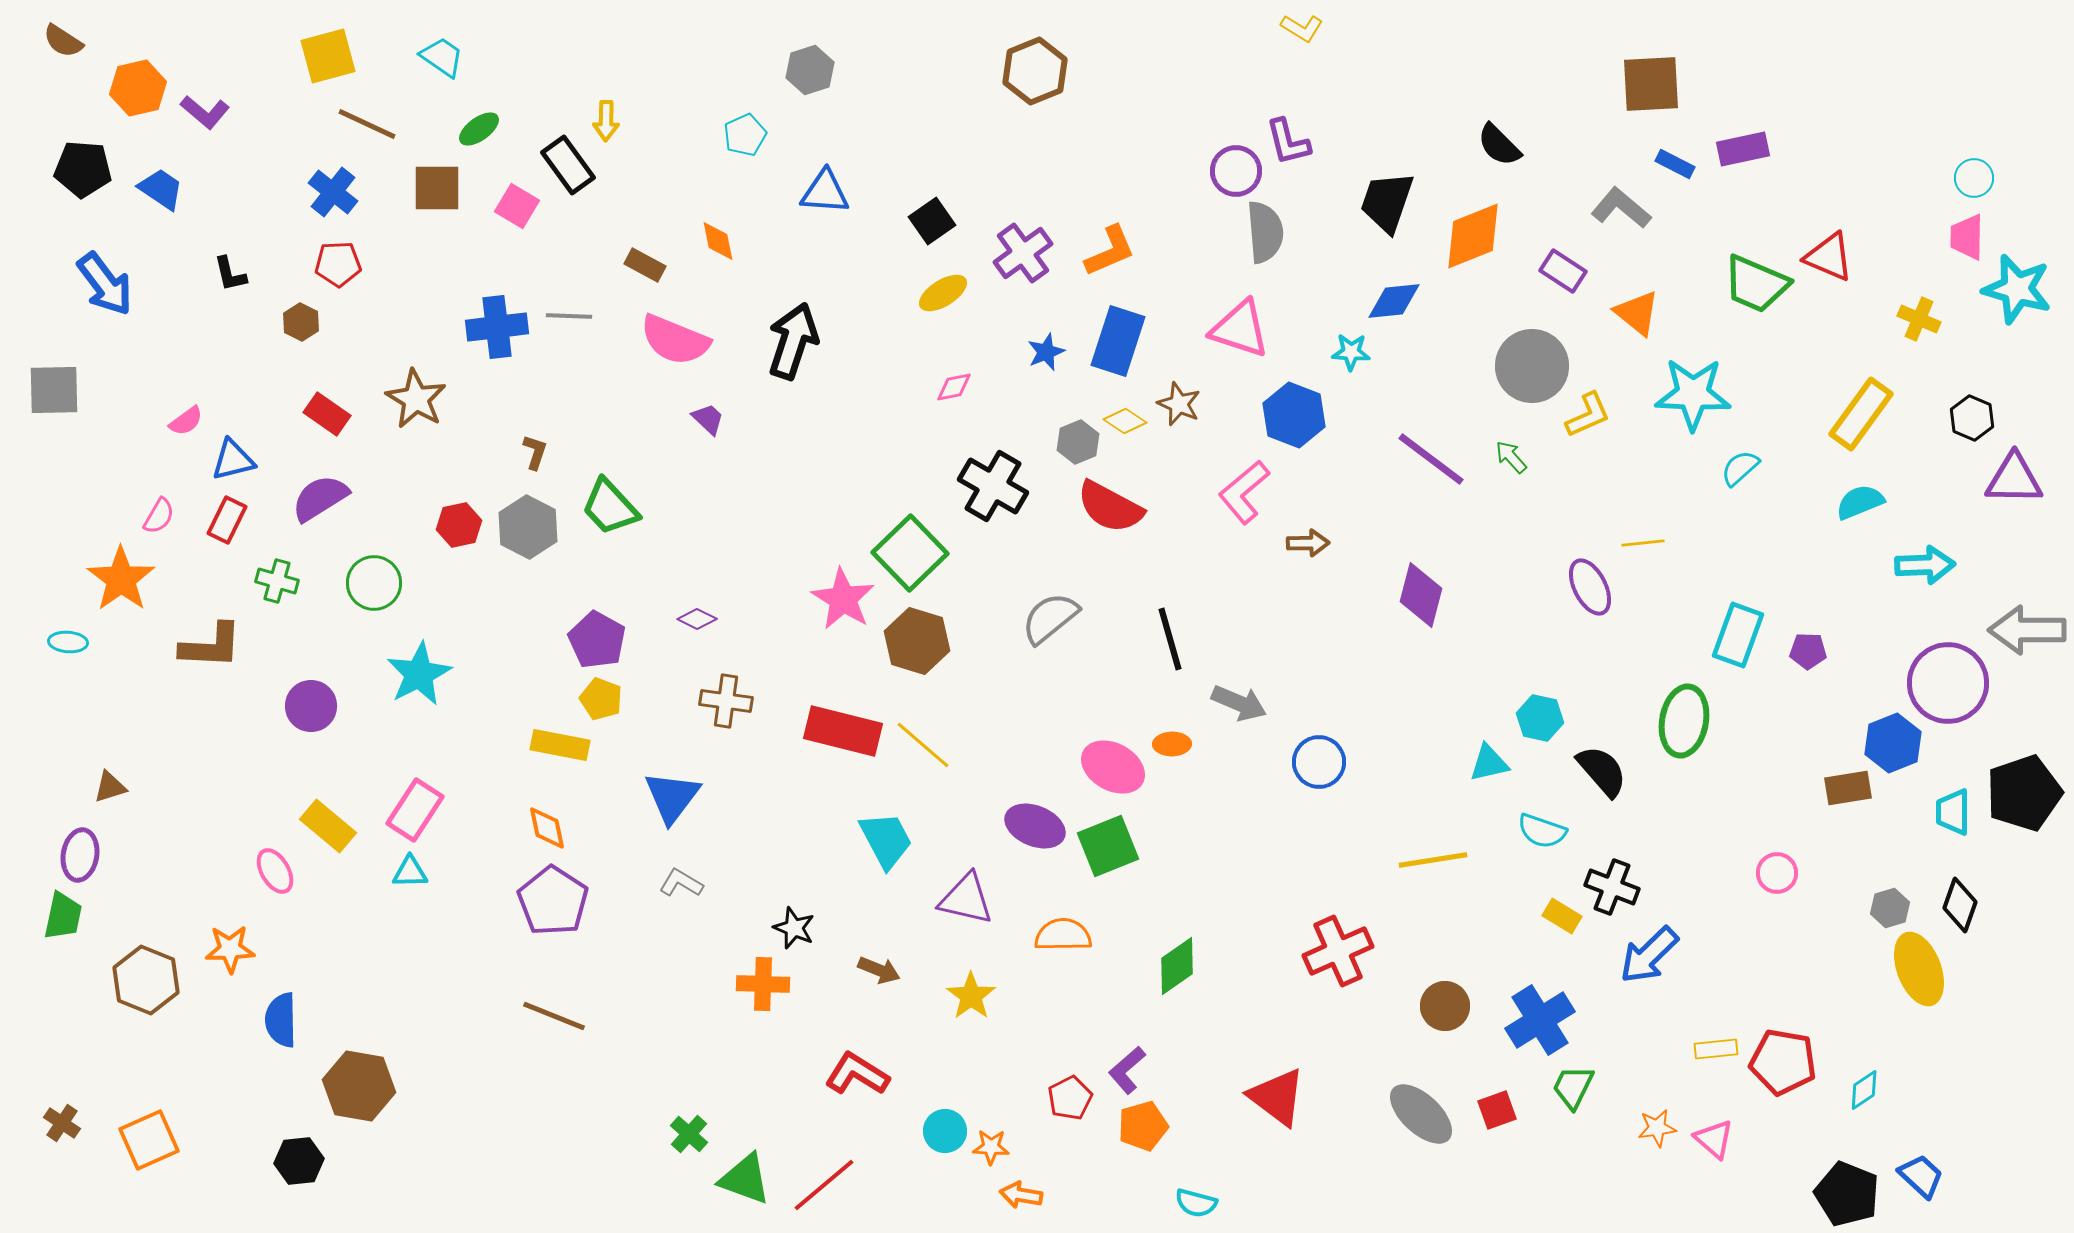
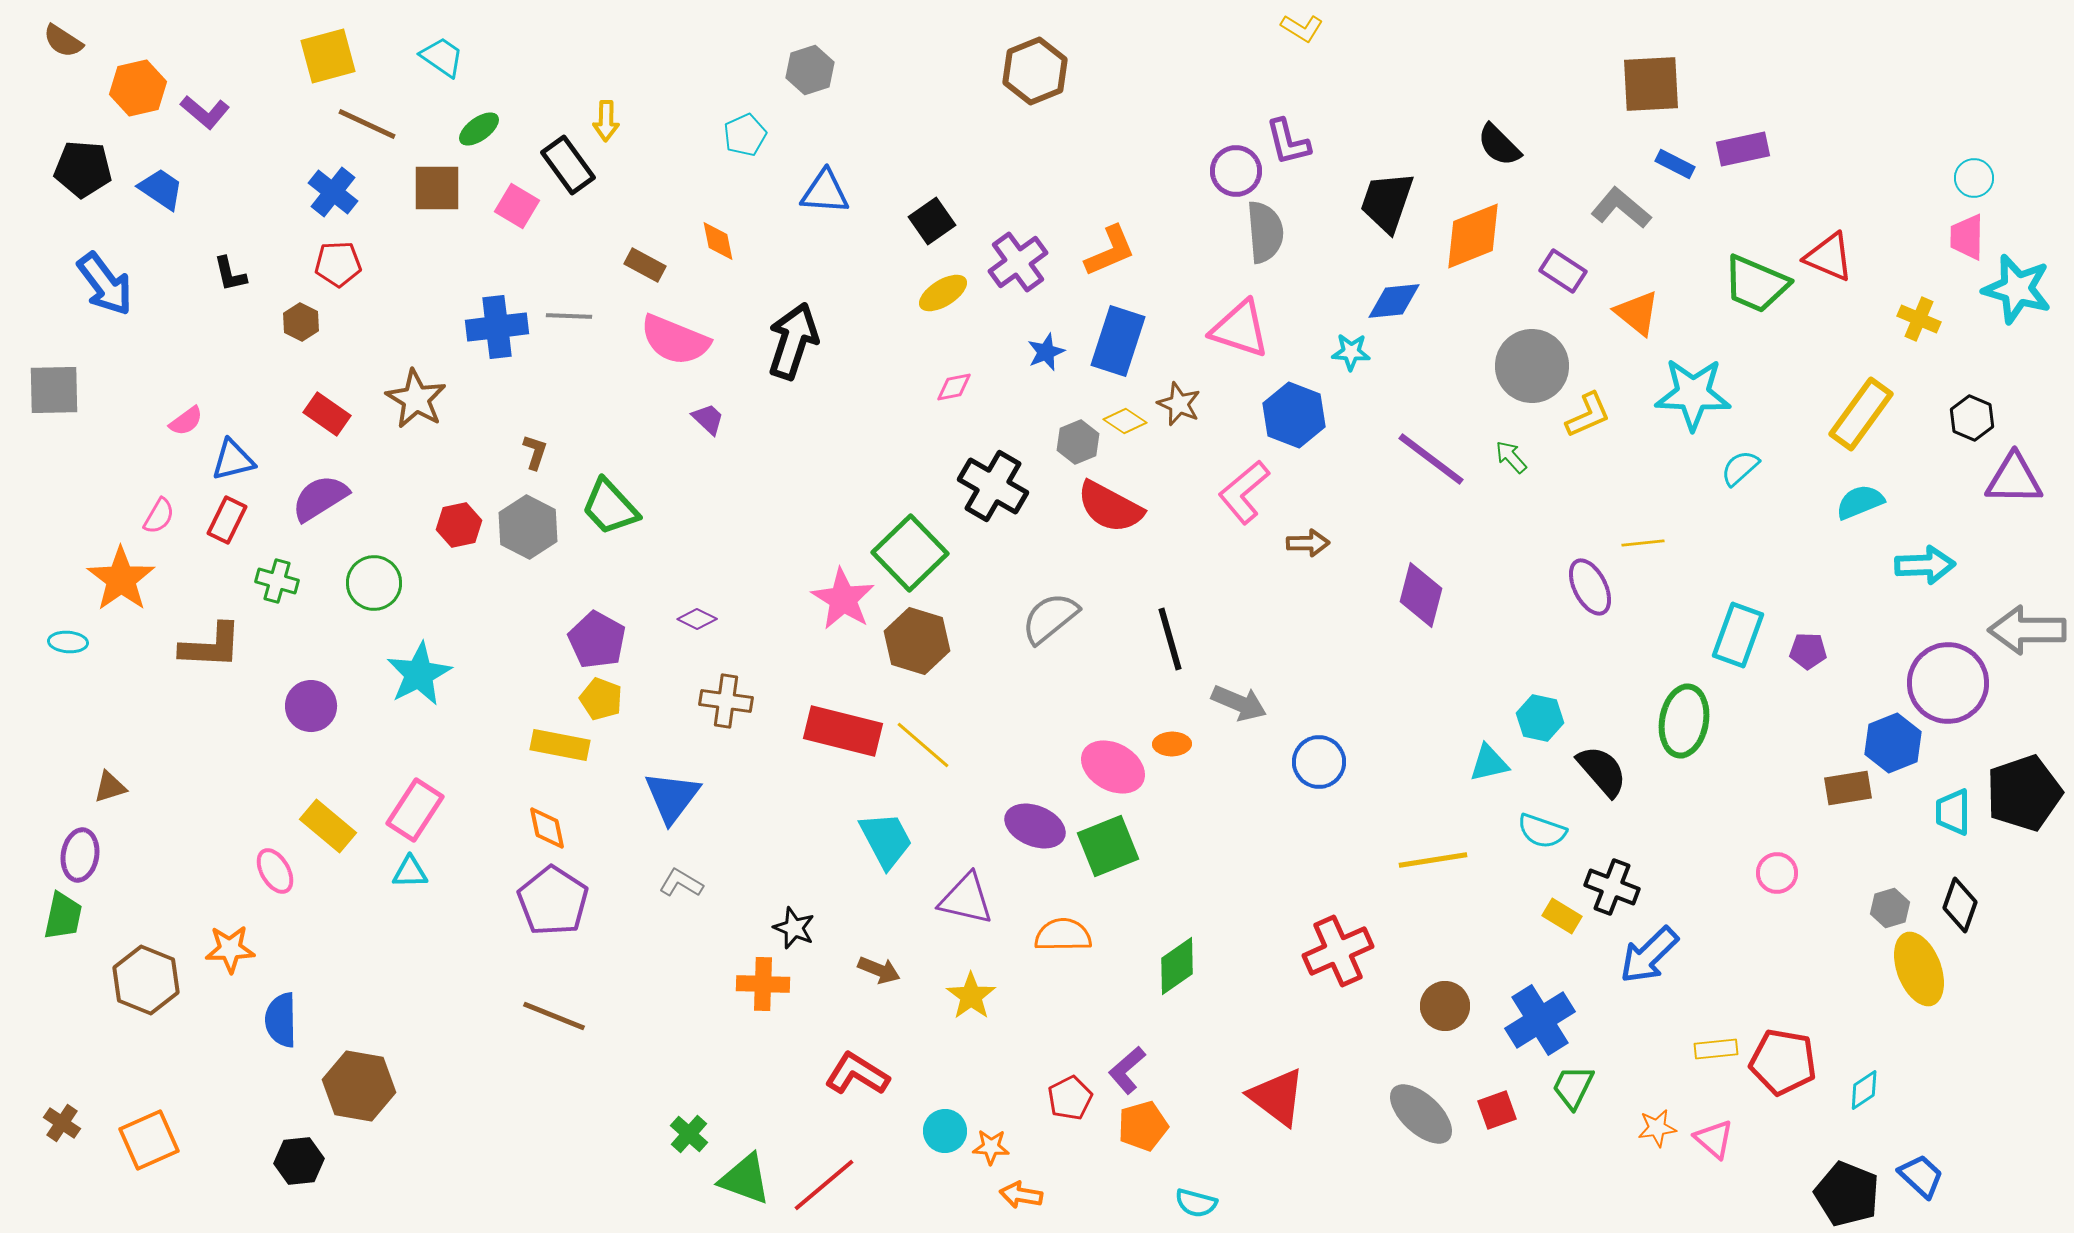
purple cross at (1023, 253): moved 5 px left, 9 px down
